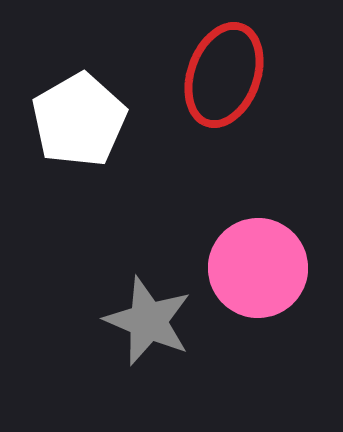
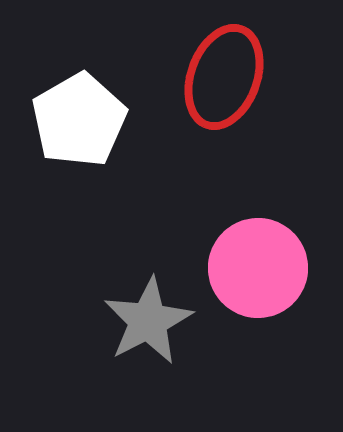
red ellipse: moved 2 px down
gray star: rotated 22 degrees clockwise
